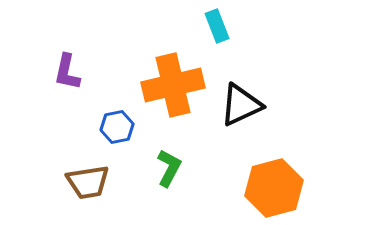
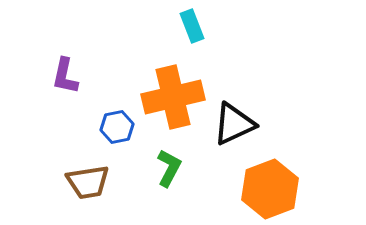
cyan rectangle: moved 25 px left
purple L-shape: moved 2 px left, 4 px down
orange cross: moved 12 px down
black triangle: moved 7 px left, 19 px down
orange hexagon: moved 4 px left, 1 px down; rotated 6 degrees counterclockwise
